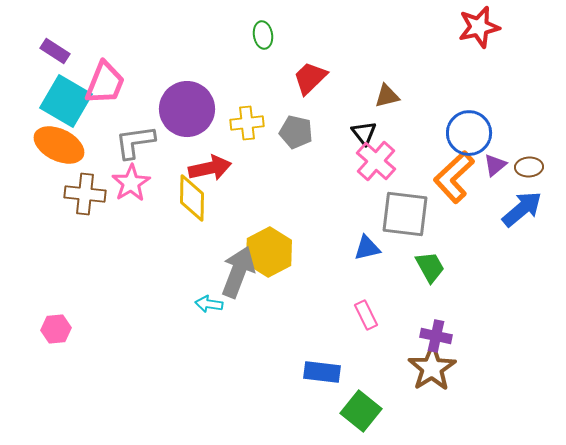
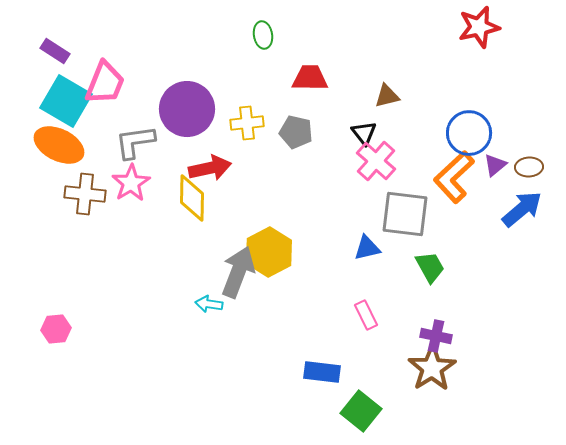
red trapezoid: rotated 45 degrees clockwise
